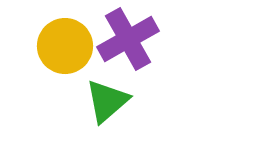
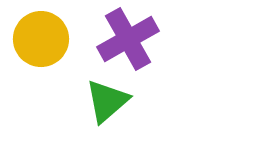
yellow circle: moved 24 px left, 7 px up
